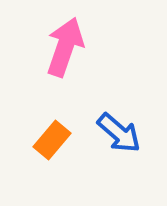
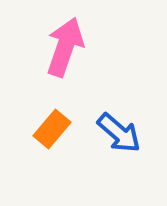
orange rectangle: moved 11 px up
